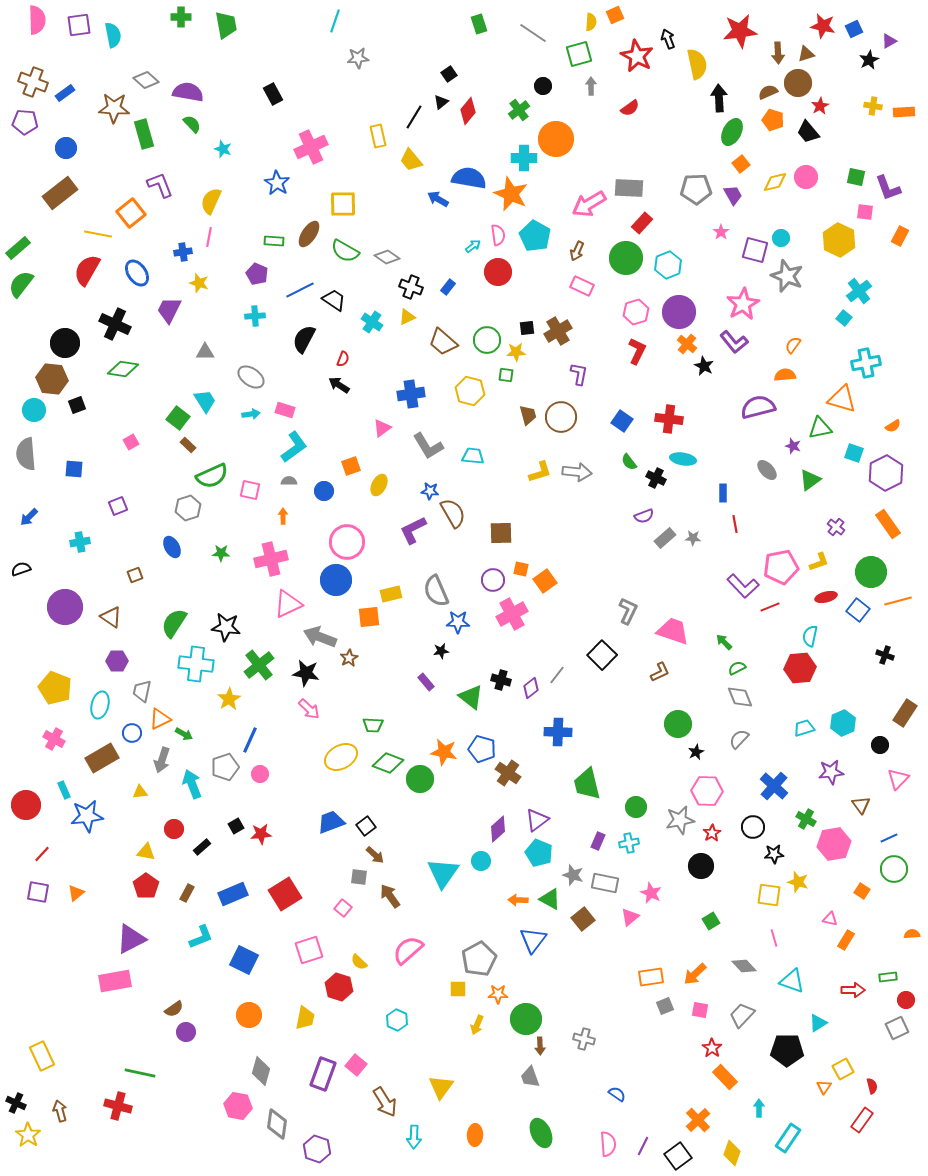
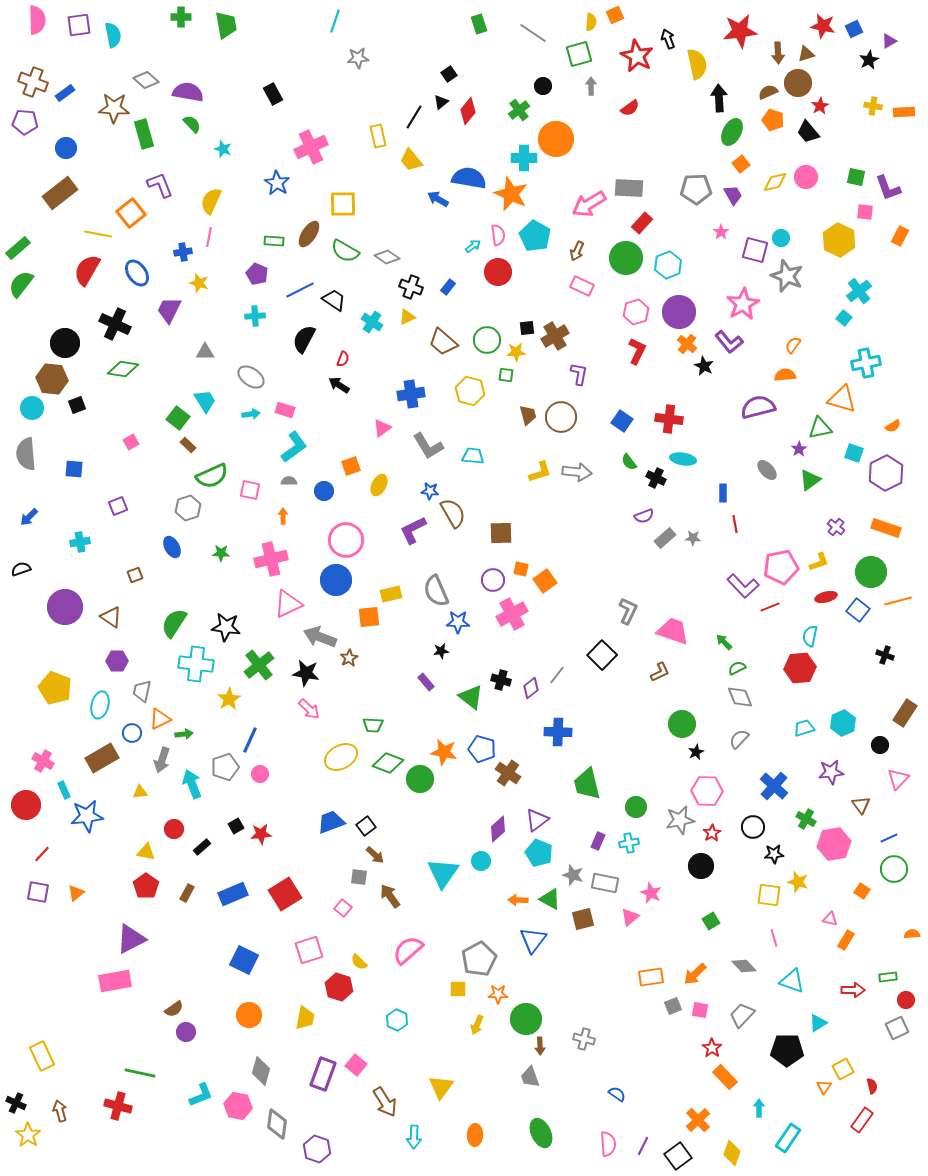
brown cross at (558, 331): moved 3 px left, 5 px down
purple L-shape at (734, 342): moved 5 px left
cyan circle at (34, 410): moved 2 px left, 2 px up
purple star at (793, 446): moved 6 px right, 3 px down; rotated 21 degrees clockwise
orange rectangle at (888, 524): moved 2 px left, 4 px down; rotated 36 degrees counterclockwise
pink circle at (347, 542): moved 1 px left, 2 px up
green circle at (678, 724): moved 4 px right
green arrow at (184, 734): rotated 36 degrees counterclockwise
pink cross at (54, 739): moved 11 px left, 22 px down
brown square at (583, 919): rotated 25 degrees clockwise
cyan L-shape at (201, 937): moved 158 px down
gray square at (665, 1006): moved 8 px right
